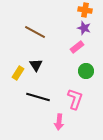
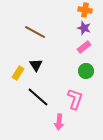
pink rectangle: moved 7 px right
black line: rotated 25 degrees clockwise
